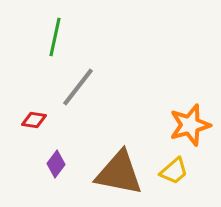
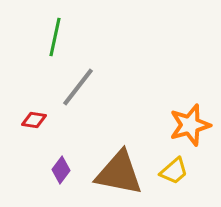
purple diamond: moved 5 px right, 6 px down
